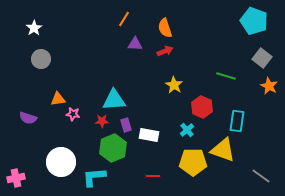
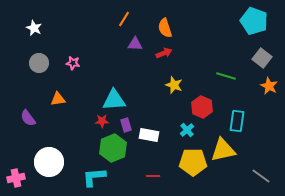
white star: rotated 14 degrees counterclockwise
red arrow: moved 1 px left, 2 px down
gray circle: moved 2 px left, 4 px down
yellow star: rotated 12 degrees counterclockwise
pink star: moved 51 px up
purple semicircle: rotated 36 degrees clockwise
yellow triangle: rotated 32 degrees counterclockwise
white circle: moved 12 px left
